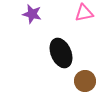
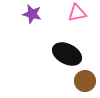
pink triangle: moved 7 px left
black ellipse: moved 6 px right, 1 px down; rotated 40 degrees counterclockwise
